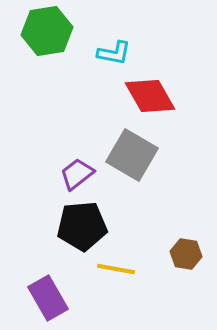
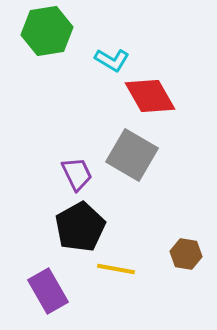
cyan L-shape: moved 2 px left, 7 px down; rotated 20 degrees clockwise
purple trapezoid: rotated 102 degrees clockwise
black pentagon: moved 2 px left, 1 px down; rotated 24 degrees counterclockwise
purple rectangle: moved 7 px up
